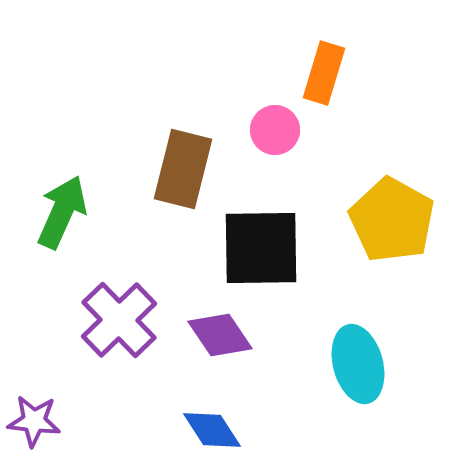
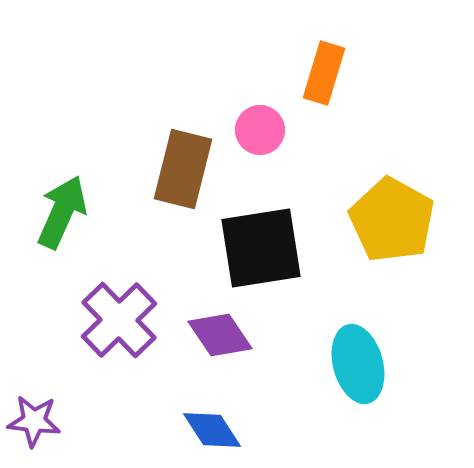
pink circle: moved 15 px left
black square: rotated 8 degrees counterclockwise
